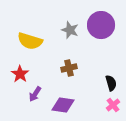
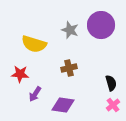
yellow semicircle: moved 4 px right, 3 px down
red star: rotated 30 degrees counterclockwise
